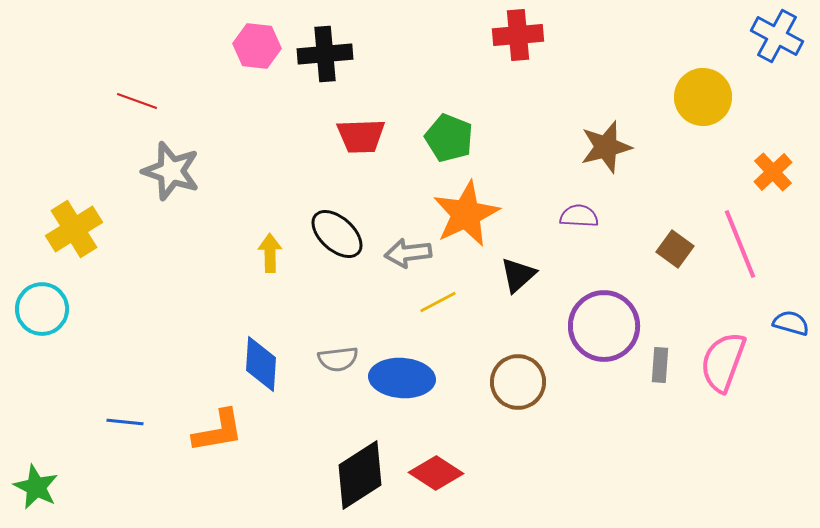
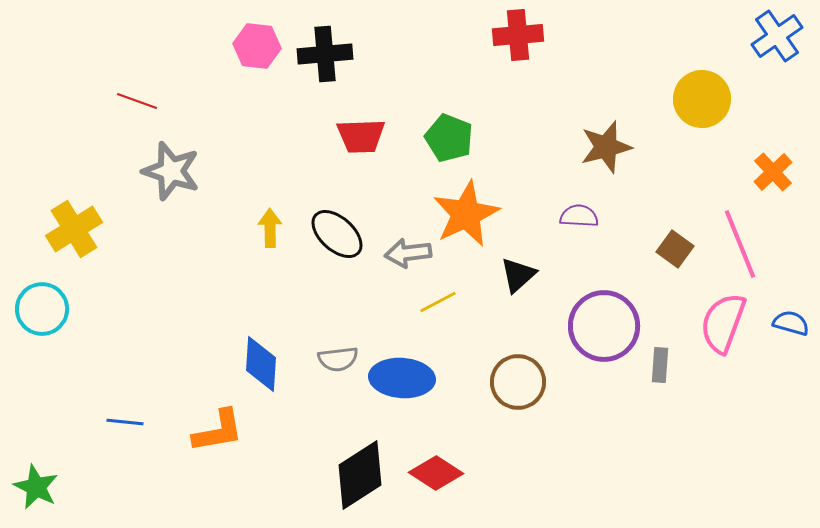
blue cross: rotated 27 degrees clockwise
yellow circle: moved 1 px left, 2 px down
yellow arrow: moved 25 px up
pink semicircle: moved 39 px up
